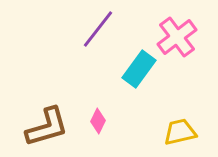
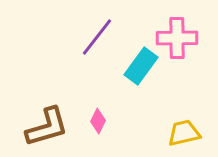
purple line: moved 1 px left, 8 px down
pink cross: moved 1 px down; rotated 36 degrees clockwise
cyan rectangle: moved 2 px right, 3 px up
yellow trapezoid: moved 4 px right, 1 px down
